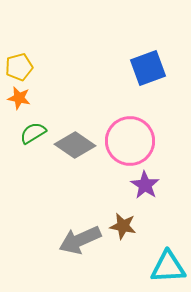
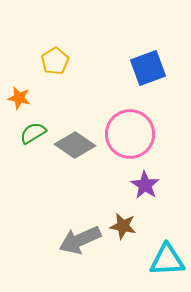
yellow pentagon: moved 36 px right, 6 px up; rotated 16 degrees counterclockwise
pink circle: moved 7 px up
cyan triangle: moved 1 px left, 7 px up
